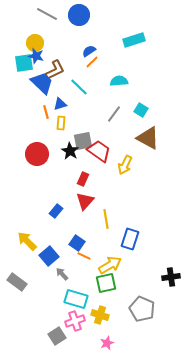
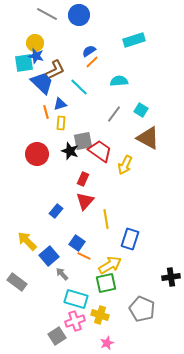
black star at (70, 151): rotated 12 degrees counterclockwise
red trapezoid at (99, 151): moved 1 px right
